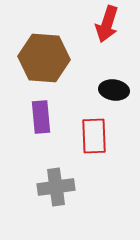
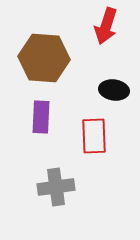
red arrow: moved 1 px left, 2 px down
purple rectangle: rotated 8 degrees clockwise
